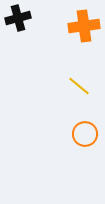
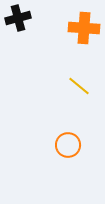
orange cross: moved 2 px down; rotated 12 degrees clockwise
orange circle: moved 17 px left, 11 px down
